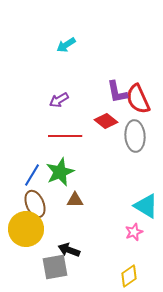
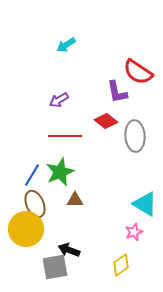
red semicircle: moved 27 px up; rotated 32 degrees counterclockwise
cyan triangle: moved 1 px left, 2 px up
yellow diamond: moved 8 px left, 11 px up
